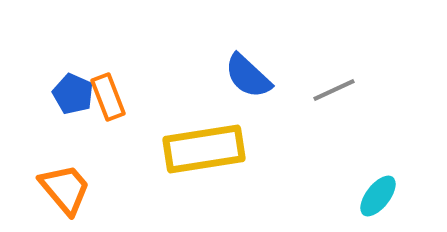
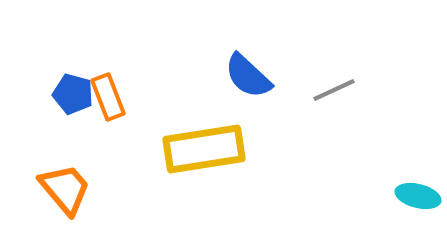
blue pentagon: rotated 9 degrees counterclockwise
cyan ellipse: moved 40 px right; rotated 66 degrees clockwise
